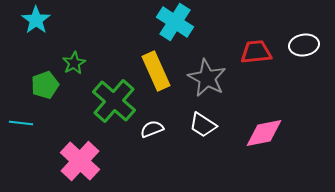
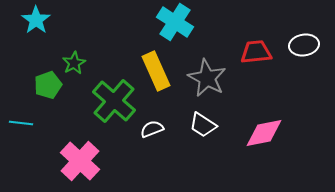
green pentagon: moved 3 px right
